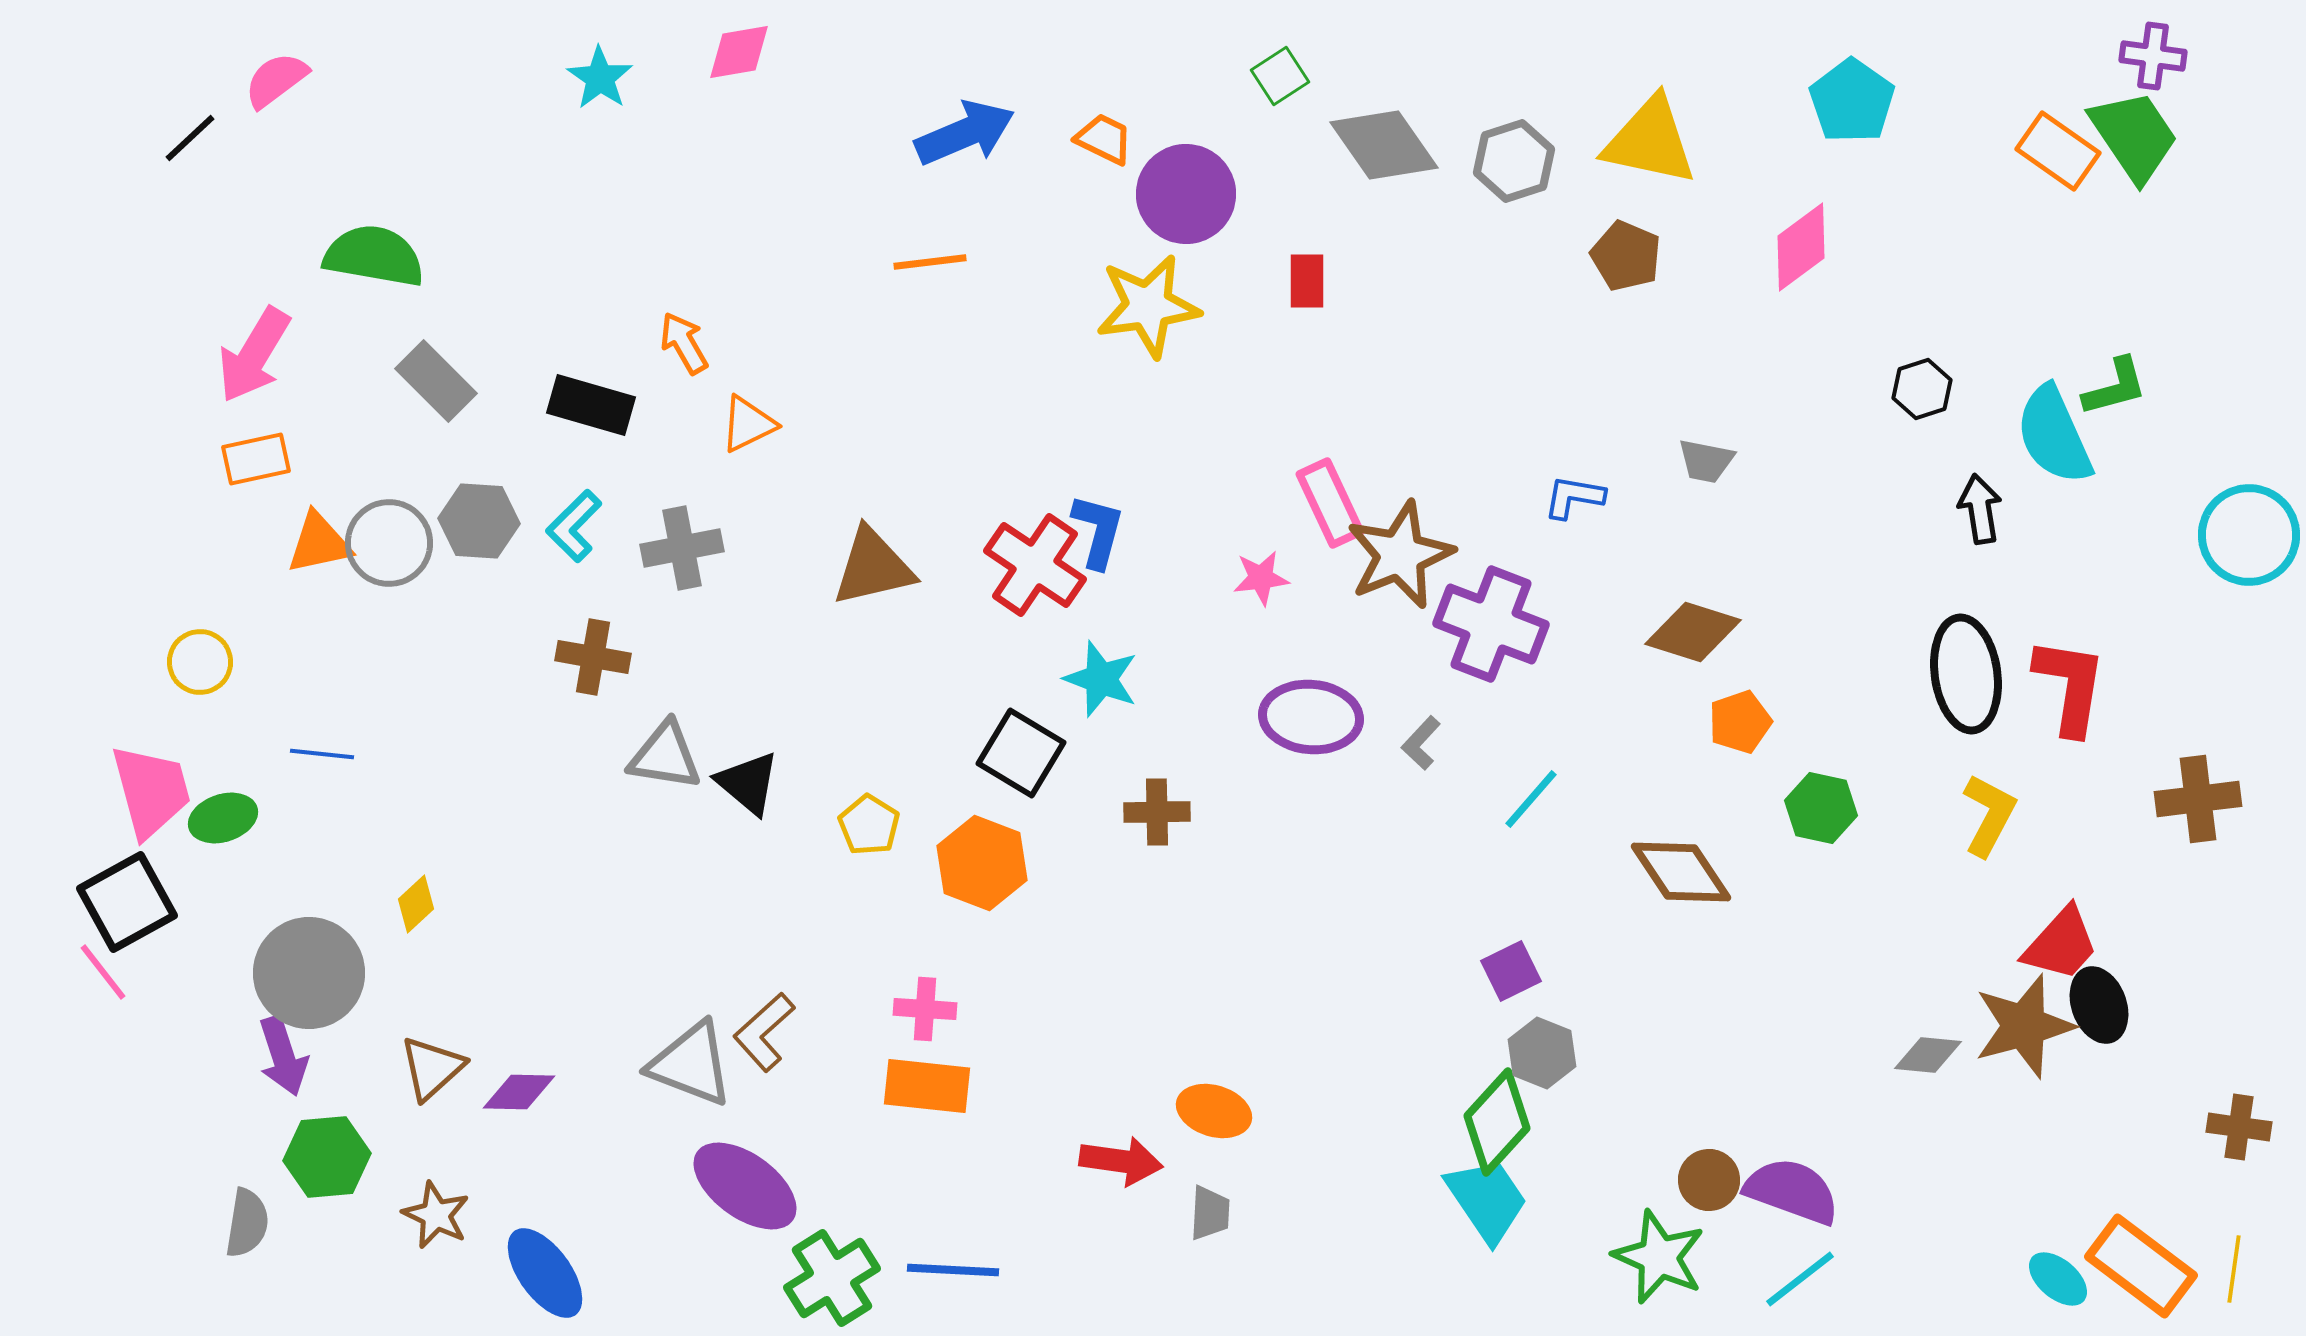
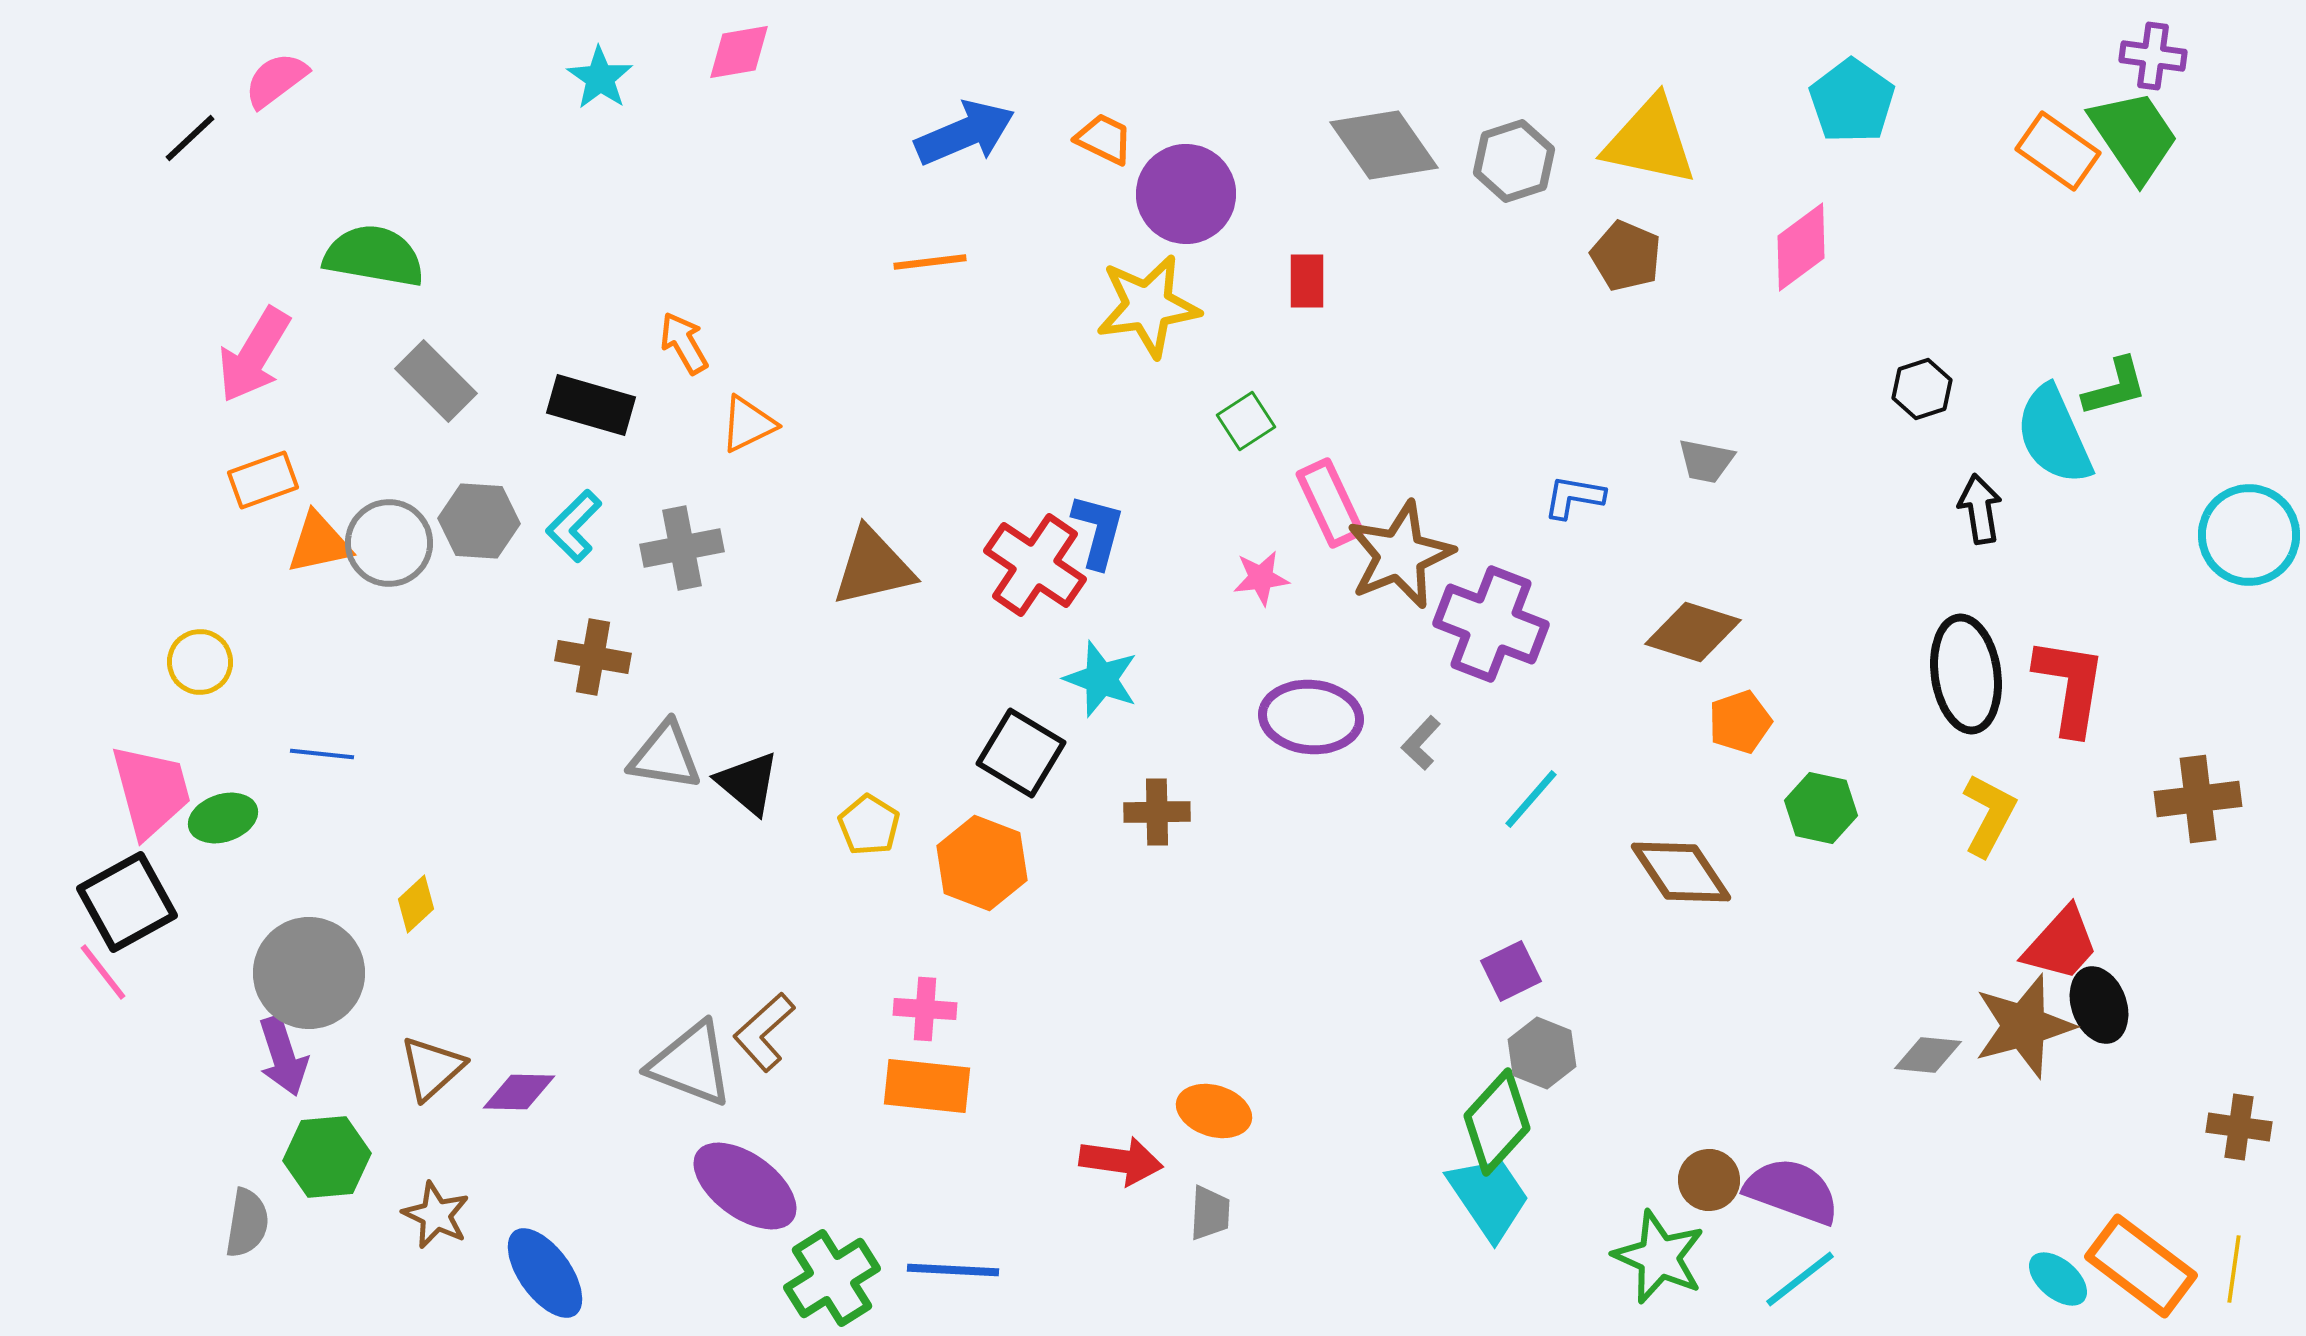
green square at (1280, 76): moved 34 px left, 345 px down
orange rectangle at (256, 459): moved 7 px right, 21 px down; rotated 8 degrees counterclockwise
cyan trapezoid at (1487, 1200): moved 2 px right, 3 px up
